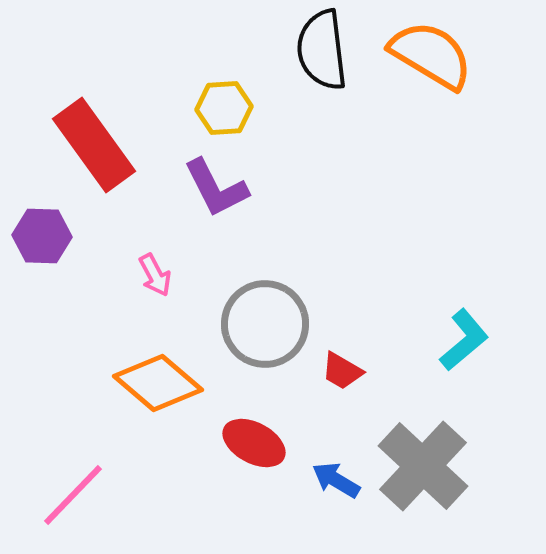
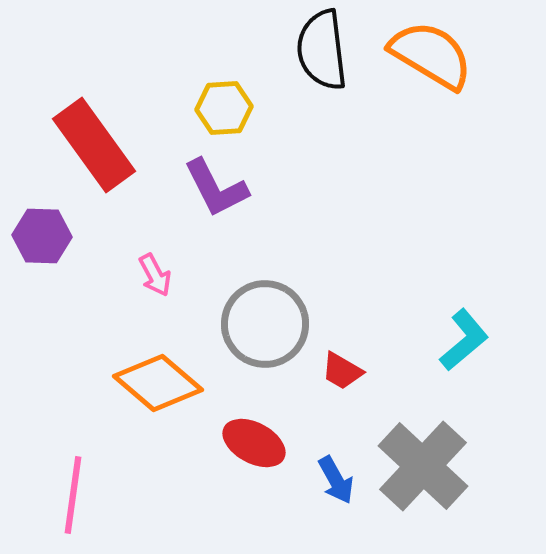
blue arrow: rotated 150 degrees counterclockwise
pink line: rotated 36 degrees counterclockwise
